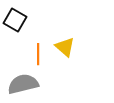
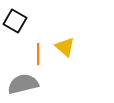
black square: moved 1 px down
